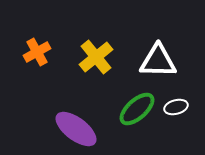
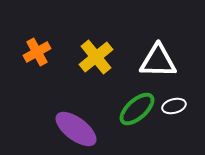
white ellipse: moved 2 px left, 1 px up
